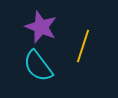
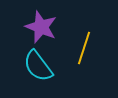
yellow line: moved 1 px right, 2 px down
